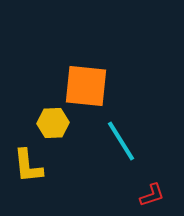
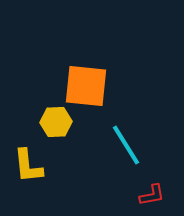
yellow hexagon: moved 3 px right, 1 px up
cyan line: moved 5 px right, 4 px down
red L-shape: rotated 8 degrees clockwise
